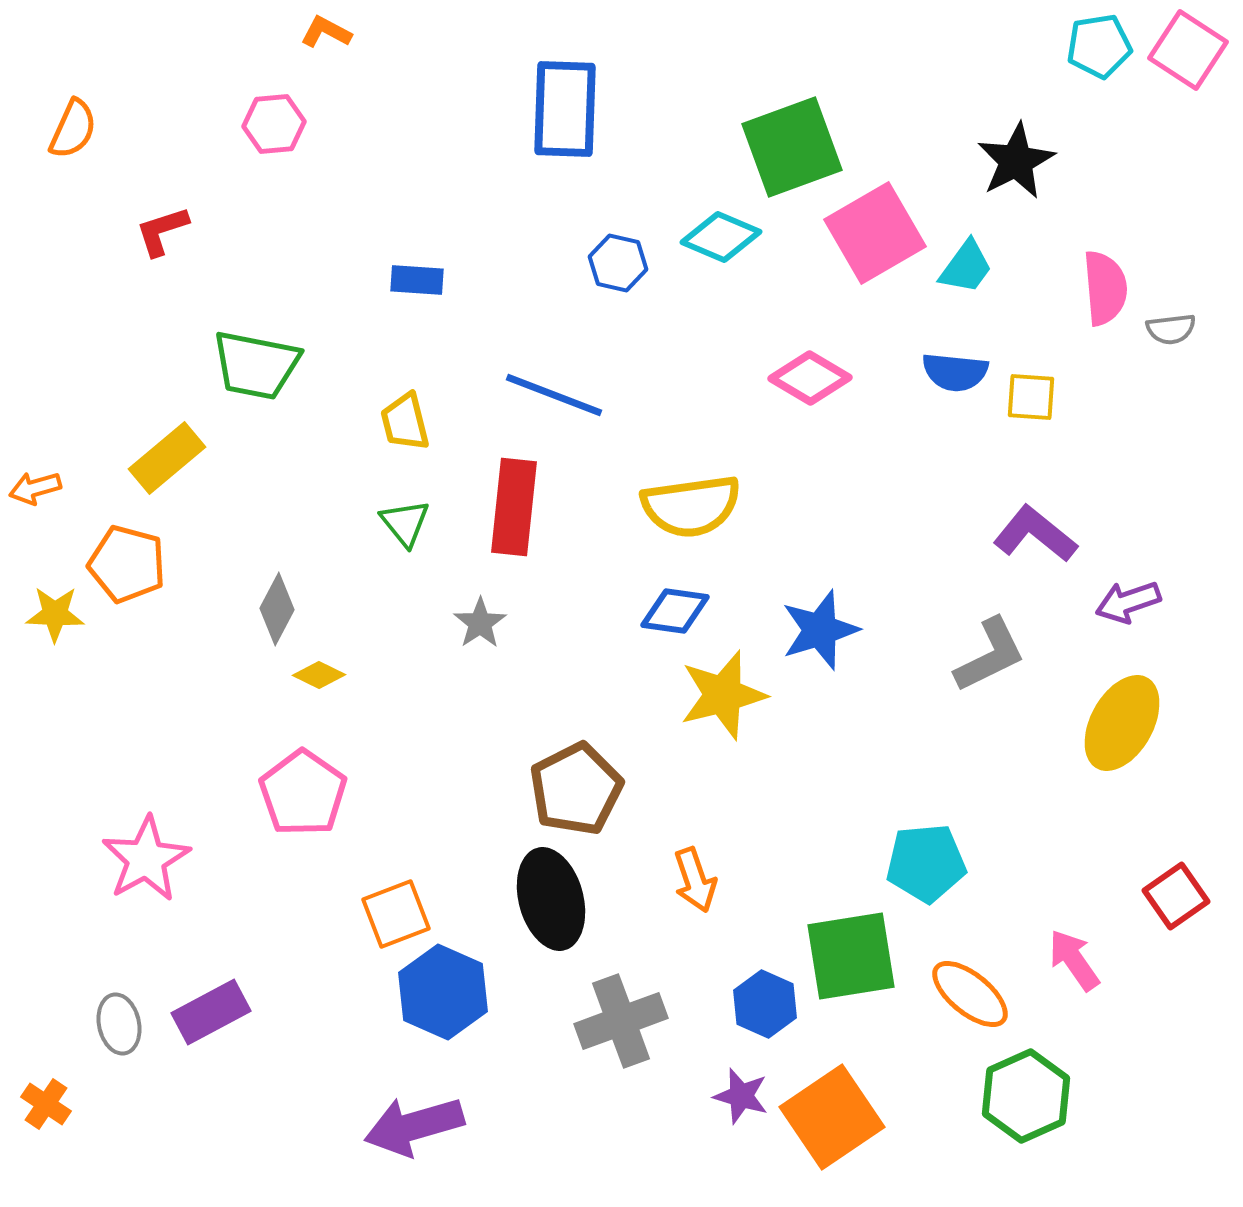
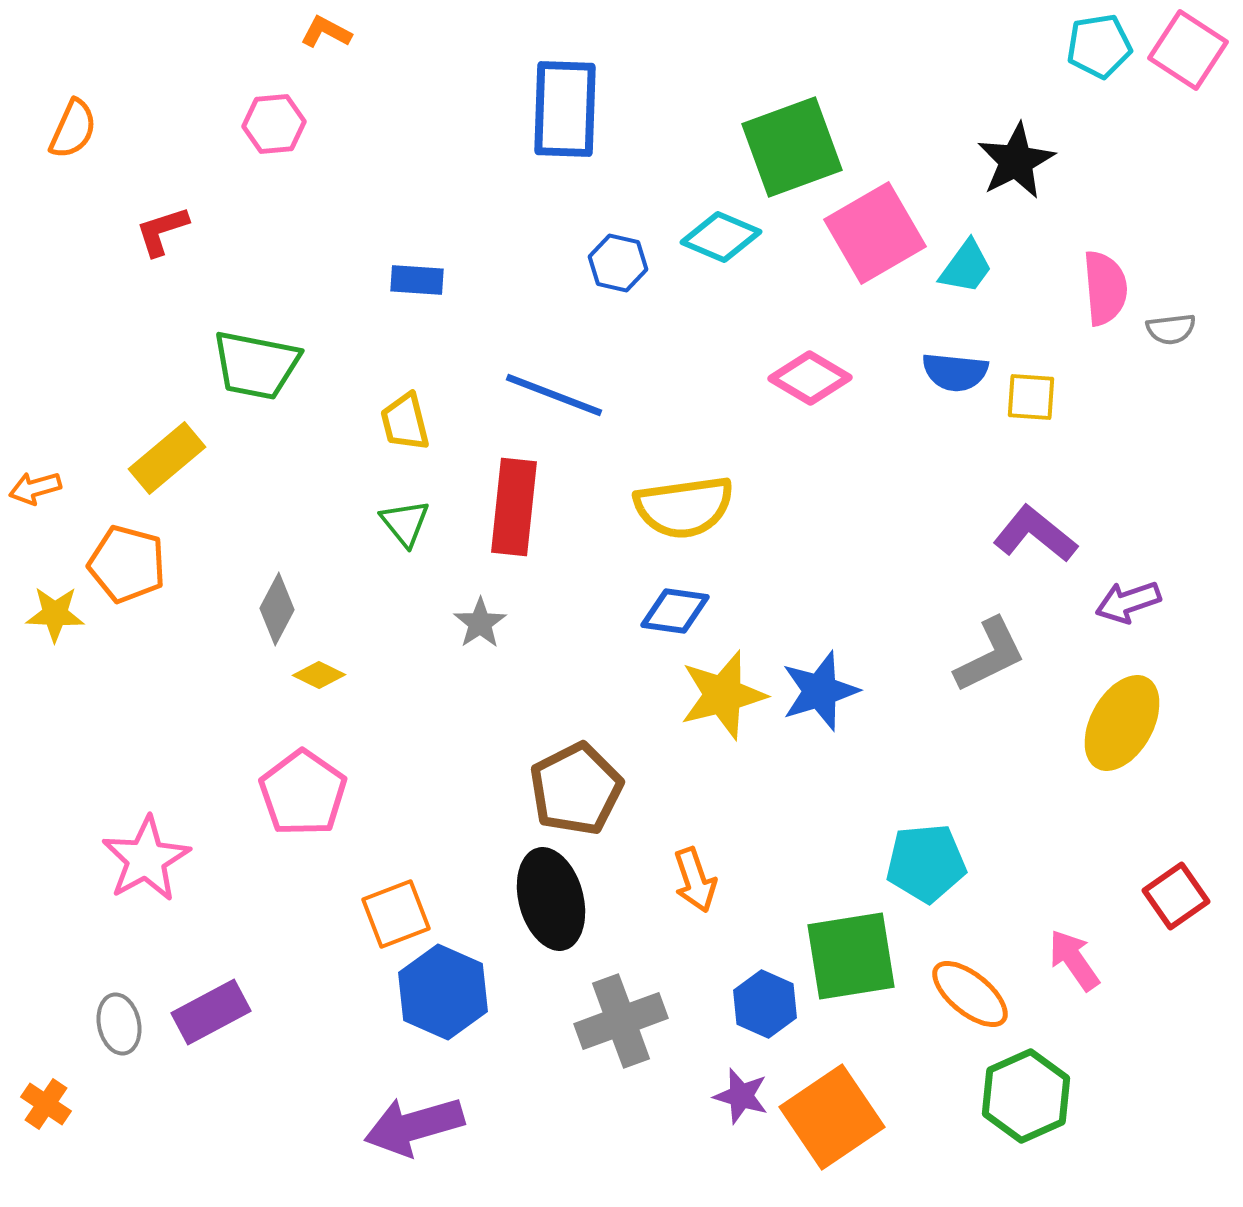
yellow semicircle at (691, 506): moved 7 px left, 1 px down
blue star at (820, 630): moved 61 px down
